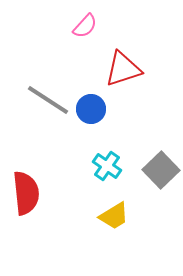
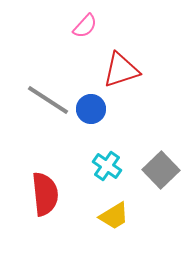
red triangle: moved 2 px left, 1 px down
red semicircle: moved 19 px right, 1 px down
